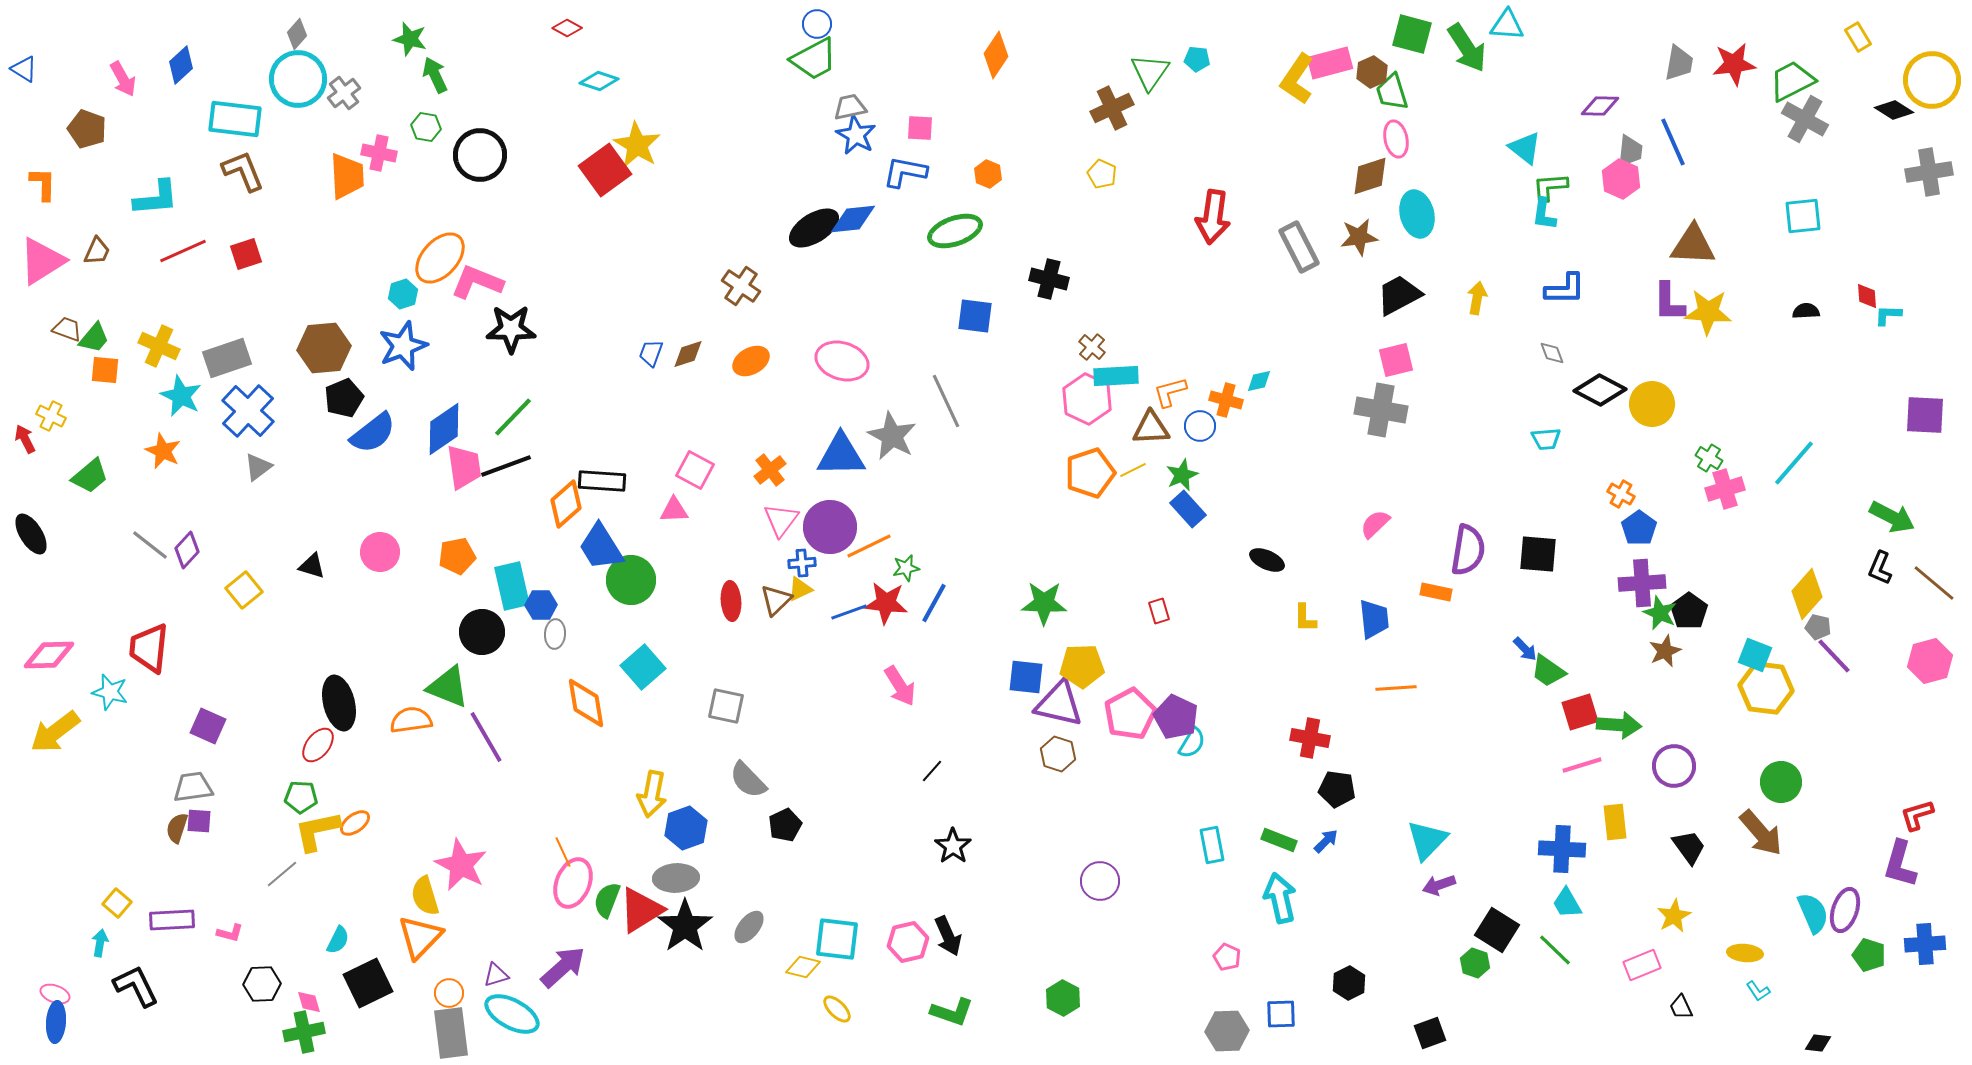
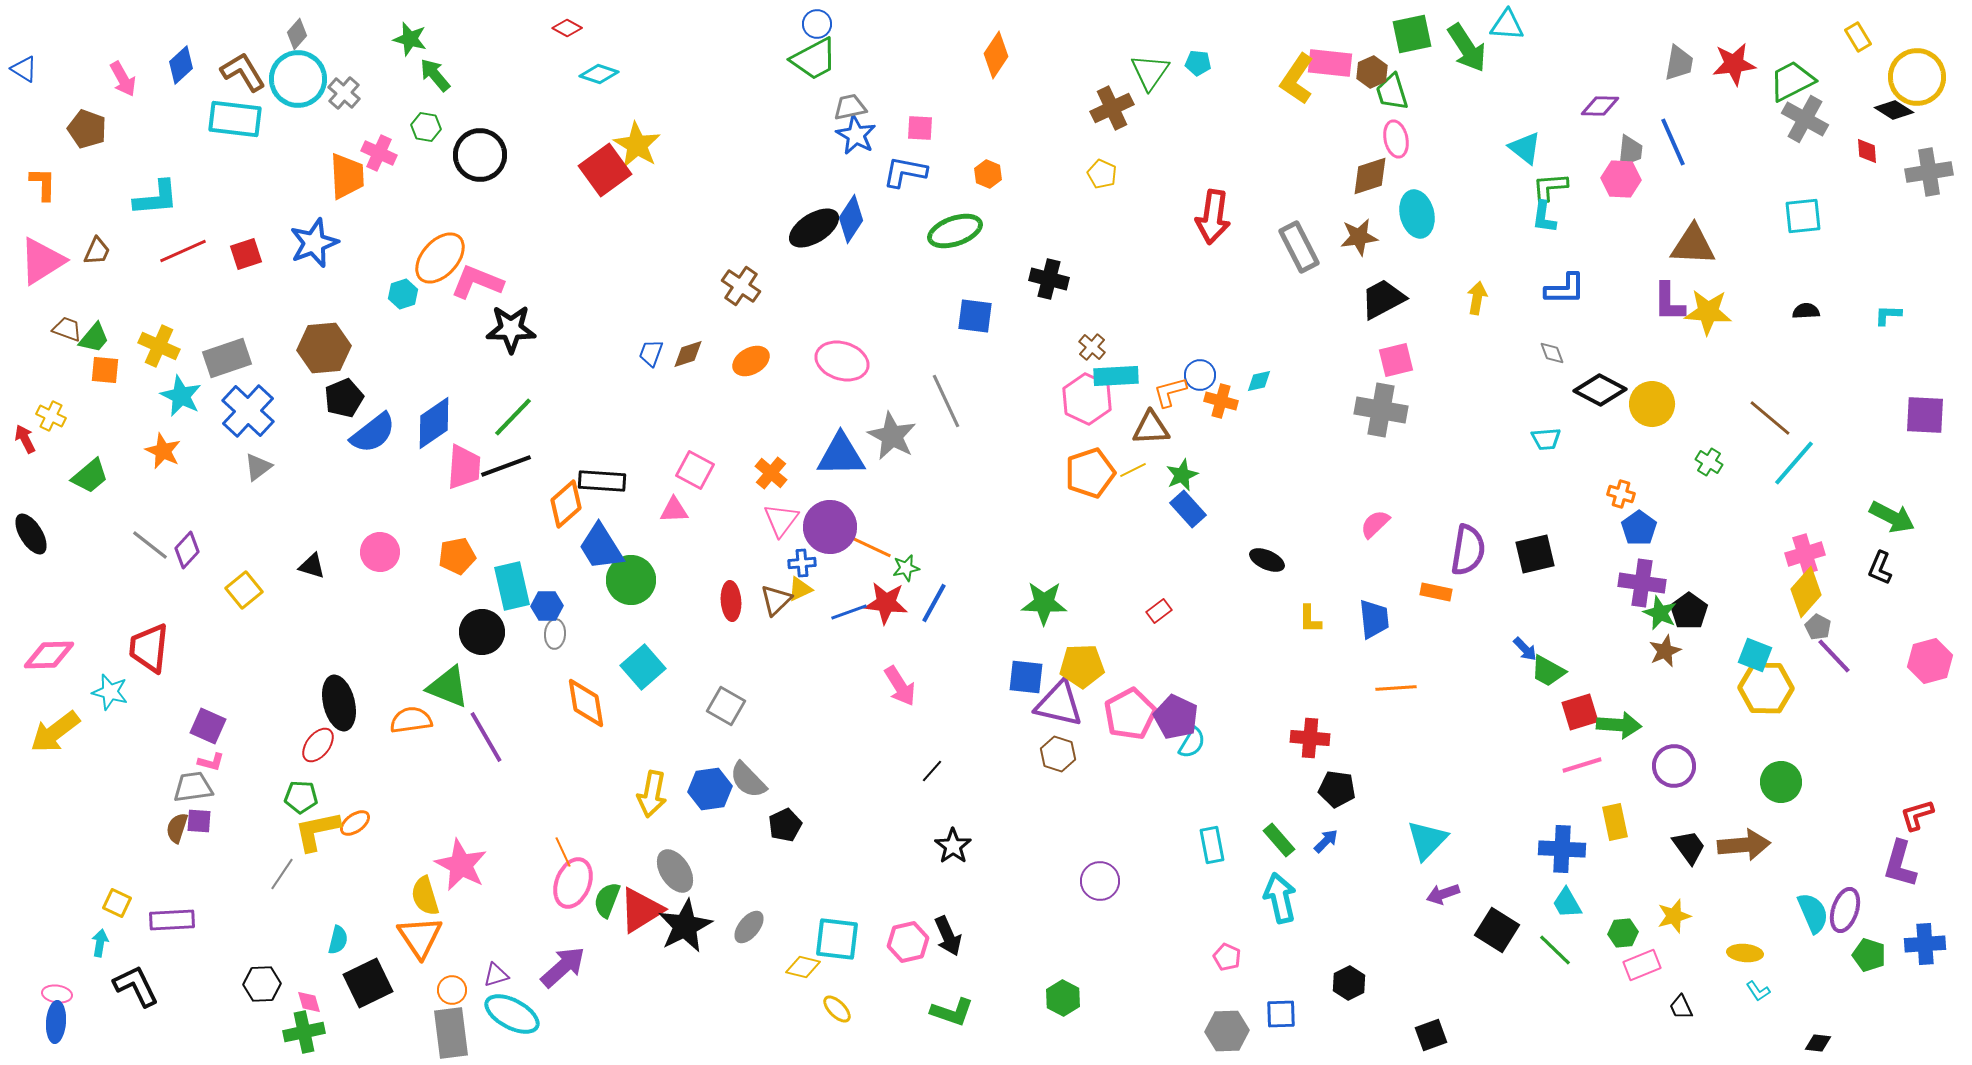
green square at (1412, 34): rotated 27 degrees counterclockwise
cyan pentagon at (1197, 59): moved 1 px right, 4 px down
pink rectangle at (1330, 63): rotated 21 degrees clockwise
green arrow at (435, 75): rotated 15 degrees counterclockwise
yellow circle at (1932, 80): moved 15 px left, 3 px up
cyan diamond at (599, 81): moved 7 px up
gray cross at (344, 93): rotated 12 degrees counterclockwise
pink cross at (379, 153): rotated 12 degrees clockwise
brown L-shape at (243, 171): moved 99 px up; rotated 9 degrees counterclockwise
pink hexagon at (1621, 179): rotated 21 degrees counterclockwise
cyan L-shape at (1544, 214): moved 3 px down
blue diamond at (853, 219): moved 2 px left; rotated 51 degrees counterclockwise
black trapezoid at (1399, 295): moved 16 px left, 4 px down
red diamond at (1867, 296): moved 145 px up
blue star at (403, 346): moved 89 px left, 103 px up
orange cross at (1226, 400): moved 5 px left, 1 px down
blue circle at (1200, 426): moved 51 px up
blue diamond at (444, 429): moved 10 px left, 6 px up
green cross at (1709, 458): moved 4 px down
pink trapezoid at (464, 467): rotated 12 degrees clockwise
orange cross at (770, 470): moved 1 px right, 3 px down; rotated 12 degrees counterclockwise
pink cross at (1725, 489): moved 80 px right, 65 px down
orange cross at (1621, 494): rotated 12 degrees counterclockwise
orange line at (869, 546): rotated 51 degrees clockwise
black square at (1538, 554): moved 3 px left; rotated 18 degrees counterclockwise
purple cross at (1642, 583): rotated 12 degrees clockwise
brown line at (1934, 583): moved 164 px left, 165 px up
yellow diamond at (1807, 594): moved 1 px left, 2 px up
blue hexagon at (541, 605): moved 6 px right, 1 px down
red rectangle at (1159, 611): rotated 70 degrees clockwise
yellow L-shape at (1305, 618): moved 5 px right, 1 px down
gray pentagon at (1818, 627): rotated 15 degrees clockwise
green trapezoid at (1548, 671): rotated 6 degrees counterclockwise
yellow hexagon at (1766, 688): rotated 6 degrees counterclockwise
gray square at (726, 706): rotated 18 degrees clockwise
red cross at (1310, 738): rotated 6 degrees counterclockwise
yellow rectangle at (1615, 822): rotated 6 degrees counterclockwise
blue hexagon at (686, 828): moved 24 px right, 39 px up; rotated 12 degrees clockwise
brown arrow at (1761, 833): moved 17 px left, 12 px down; rotated 54 degrees counterclockwise
green rectangle at (1279, 840): rotated 28 degrees clockwise
gray line at (282, 874): rotated 16 degrees counterclockwise
gray ellipse at (676, 878): moved 1 px left, 7 px up; rotated 60 degrees clockwise
purple arrow at (1439, 885): moved 4 px right, 9 px down
yellow square at (117, 903): rotated 16 degrees counterclockwise
yellow star at (1674, 916): rotated 12 degrees clockwise
black star at (685, 926): rotated 8 degrees clockwise
pink L-shape at (230, 933): moved 19 px left, 171 px up
orange triangle at (420, 937): rotated 18 degrees counterclockwise
cyan semicircle at (338, 940): rotated 12 degrees counterclockwise
green hexagon at (1475, 963): moved 148 px right, 30 px up; rotated 24 degrees counterclockwise
orange circle at (449, 993): moved 3 px right, 3 px up
pink ellipse at (55, 994): moved 2 px right; rotated 12 degrees counterclockwise
black square at (1430, 1033): moved 1 px right, 2 px down
